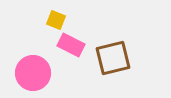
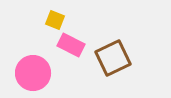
yellow square: moved 1 px left
brown square: rotated 12 degrees counterclockwise
